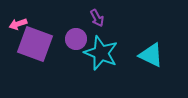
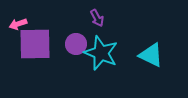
purple circle: moved 5 px down
purple square: rotated 21 degrees counterclockwise
